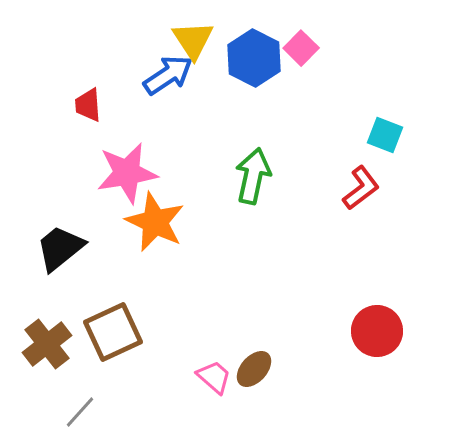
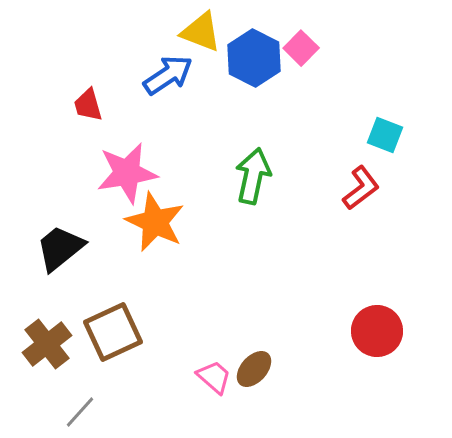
yellow triangle: moved 8 px right, 8 px up; rotated 36 degrees counterclockwise
red trapezoid: rotated 12 degrees counterclockwise
